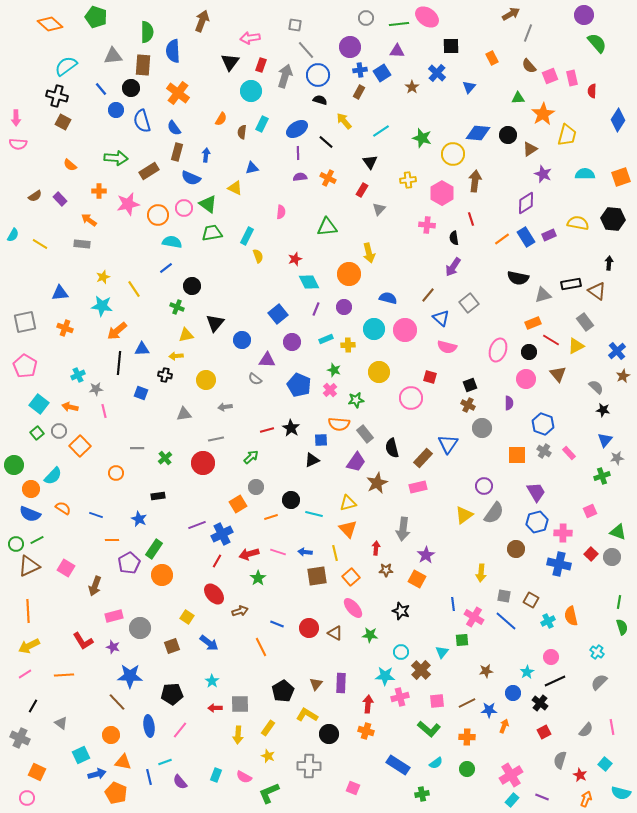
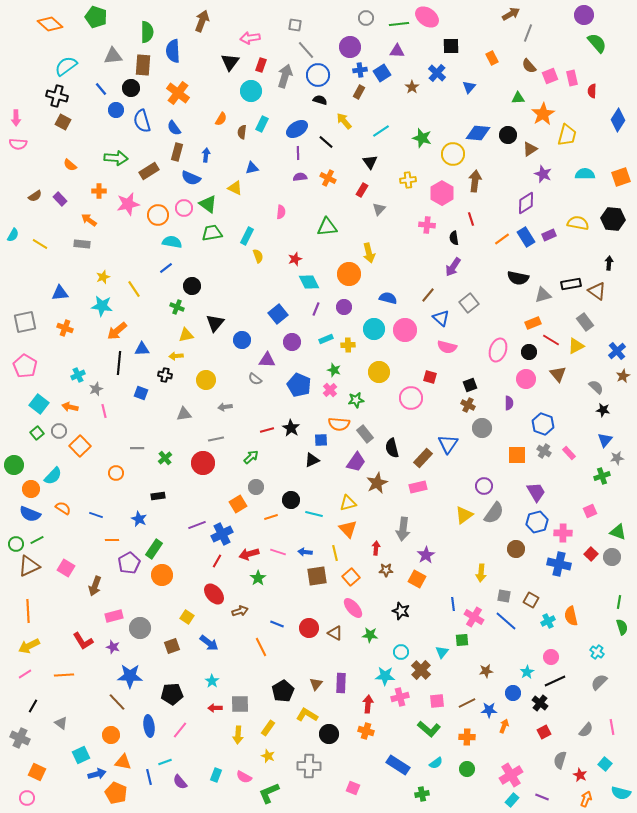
gray star at (96, 389): rotated 16 degrees counterclockwise
